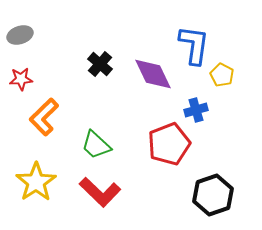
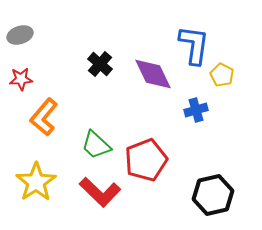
orange L-shape: rotated 6 degrees counterclockwise
red pentagon: moved 23 px left, 16 px down
black hexagon: rotated 6 degrees clockwise
